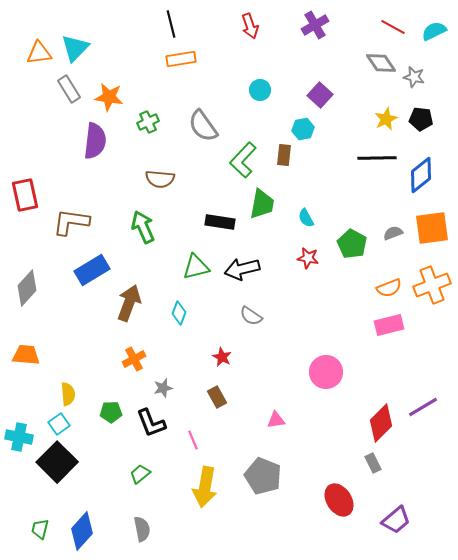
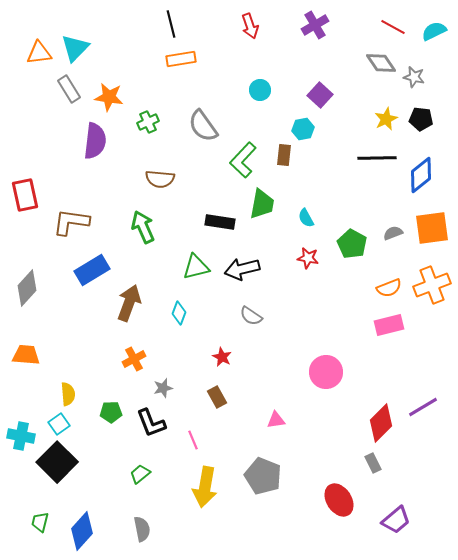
cyan cross at (19, 437): moved 2 px right, 1 px up
green trapezoid at (40, 529): moved 7 px up
